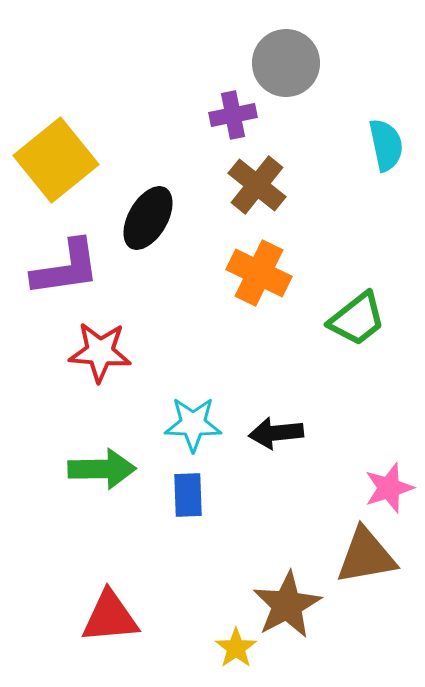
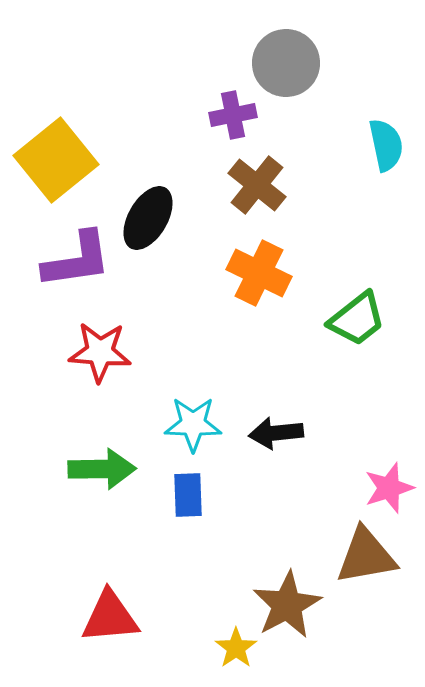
purple L-shape: moved 11 px right, 8 px up
